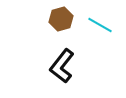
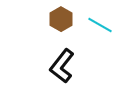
brown hexagon: rotated 15 degrees counterclockwise
